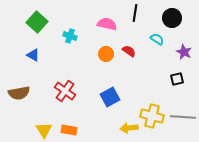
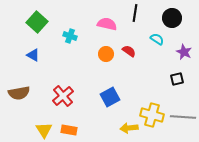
red cross: moved 2 px left, 5 px down; rotated 15 degrees clockwise
yellow cross: moved 1 px up
